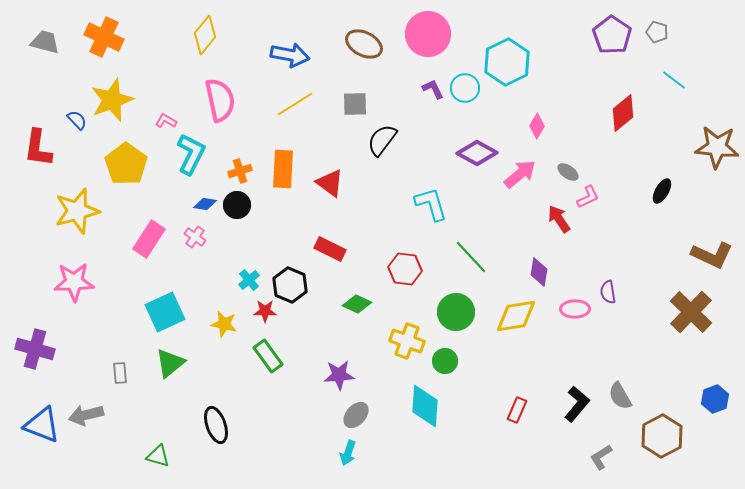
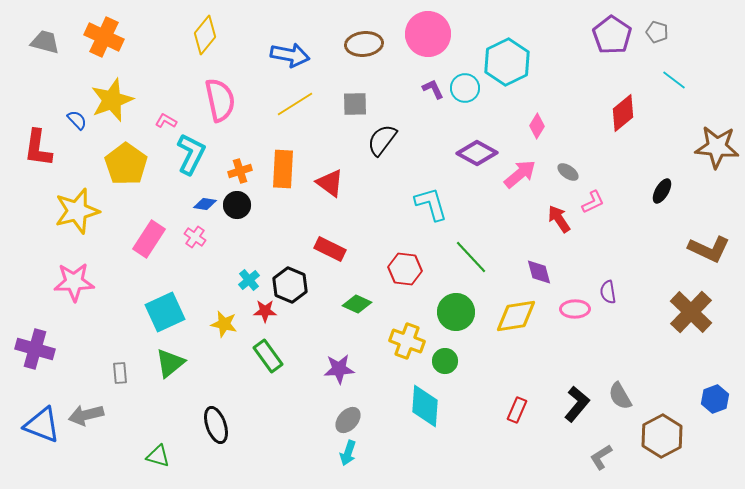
brown ellipse at (364, 44): rotated 33 degrees counterclockwise
pink L-shape at (588, 197): moved 5 px right, 5 px down
brown L-shape at (712, 255): moved 3 px left, 6 px up
purple diamond at (539, 272): rotated 24 degrees counterclockwise
purple star at (339, 375): moved 6 px up
gray ellipse at (356, 415): moved 8 px left, 5 px down
